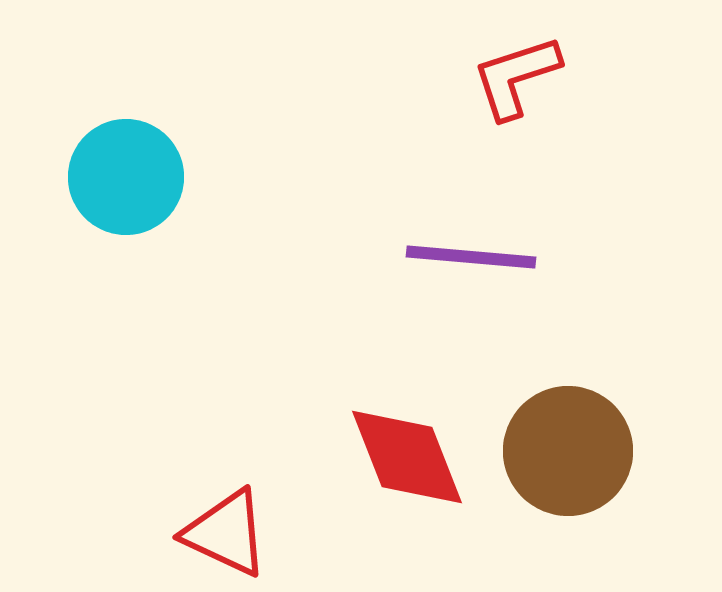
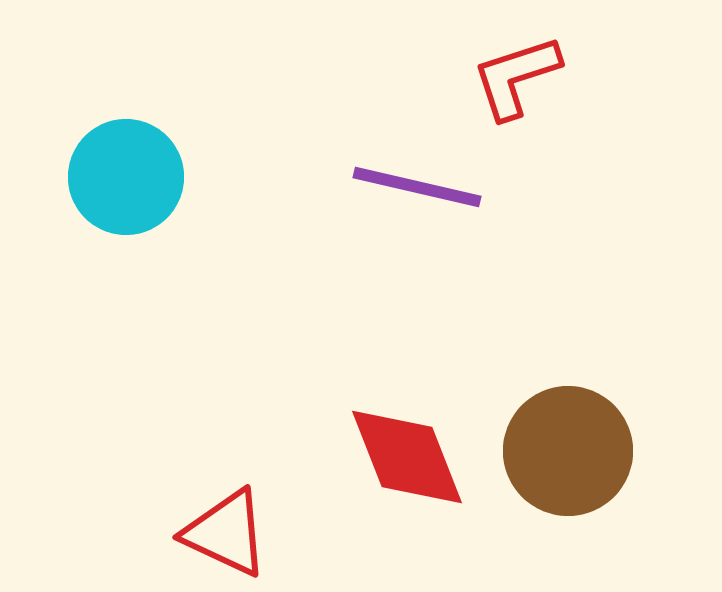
purple line: moved 54 px left, 70 px up; rotated 8 degrees clockwise
